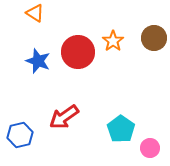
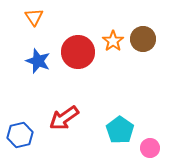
orange triangle: moved 1 px left, 4 px down; rotated 24 degrees clockwise
brown circle: moved 11 px left, 1 px down
red arrow: moved 1 px down
cyan pentagon: moved 1 px left, 1 px down
